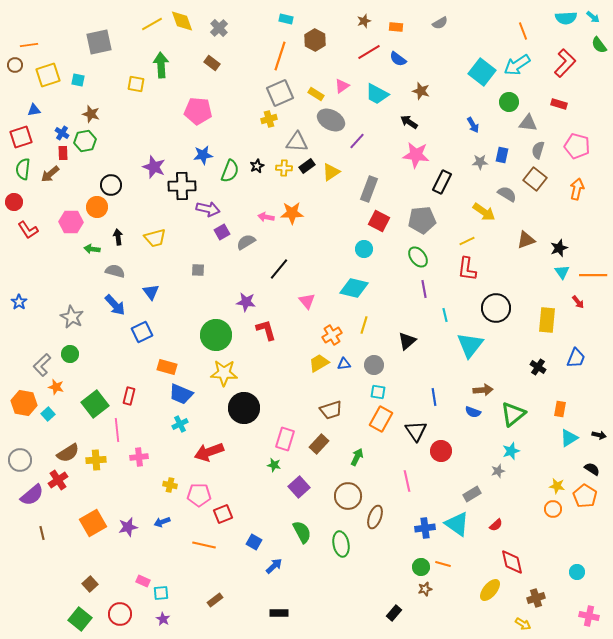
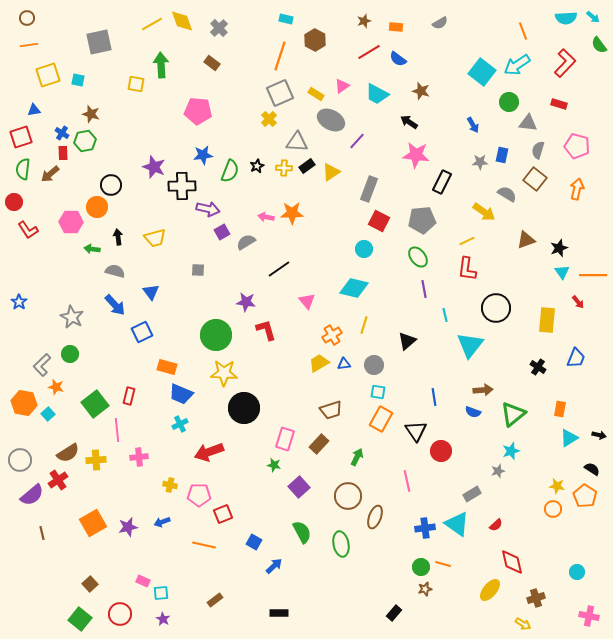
brown circle at (15, 65): moved 12 px right, 47 px up
yellow cross at (269, 119): rotated 28 degrees counterclockwise
black line at (279, 269): rotated 15 degrees clockwise
